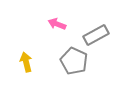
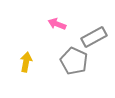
gray rectangle: moved 2 px left, 2 px down
yellow arrow: rotated 24 degrees clockwise
